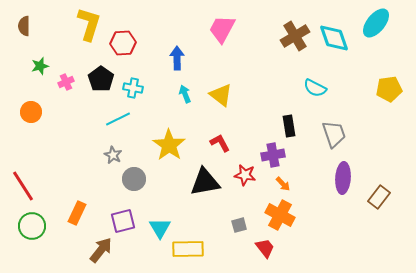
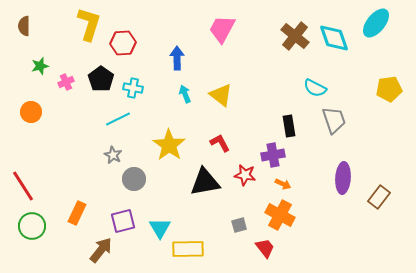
brown cross: rotated 20 degrees counterclockwise
gray trapezoid: moved 14 px up
orange arrow: rotated 21 degrees counterclockwise
